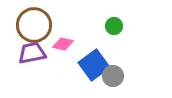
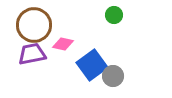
green circle: moved 11 px up
purple trapezoid: moved 1 px down
blue square: moved 2 px left
